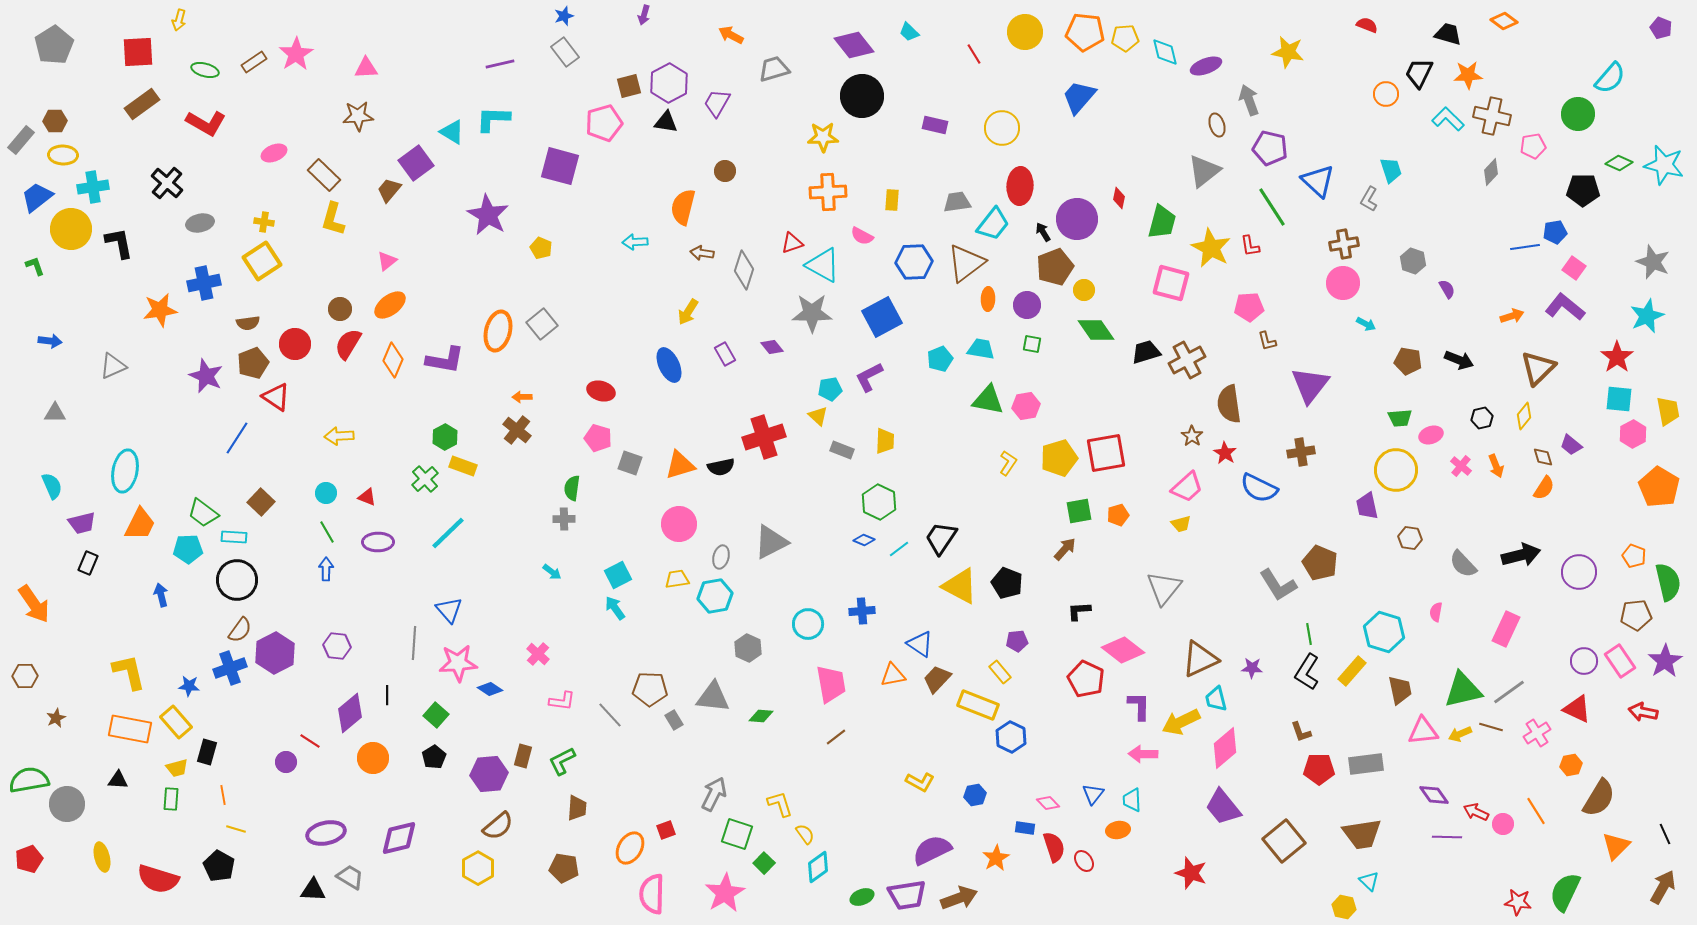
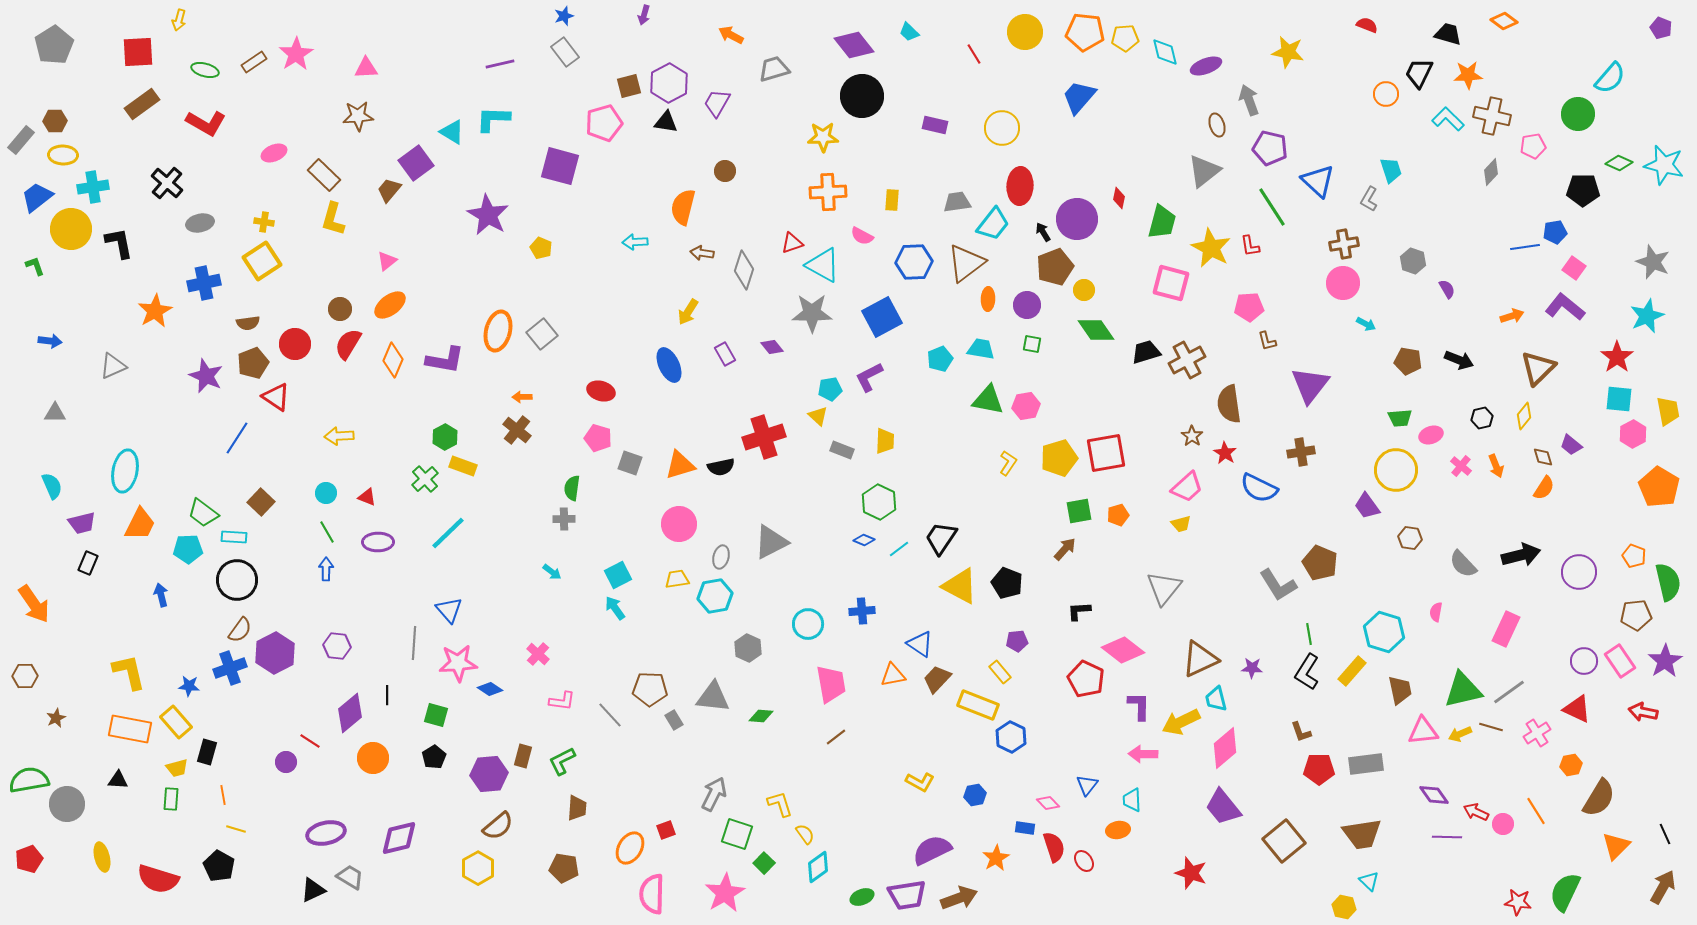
orange star at (160, 310): moved 5 px left, 1 px down; rotated 20 degrees counterclockwise
gray square at (542, 324): moved 10 px down
purple trapezoid at (1367, 506): rotated 24 degrees counterclockwise
green square at (436, 715): rotated 25 degrees counterclockwise
blue triangle at (1093, 794): moved 6 px left, 9 px up
black triangle at (313, 890): rotated 28 degrees counterclockwise
